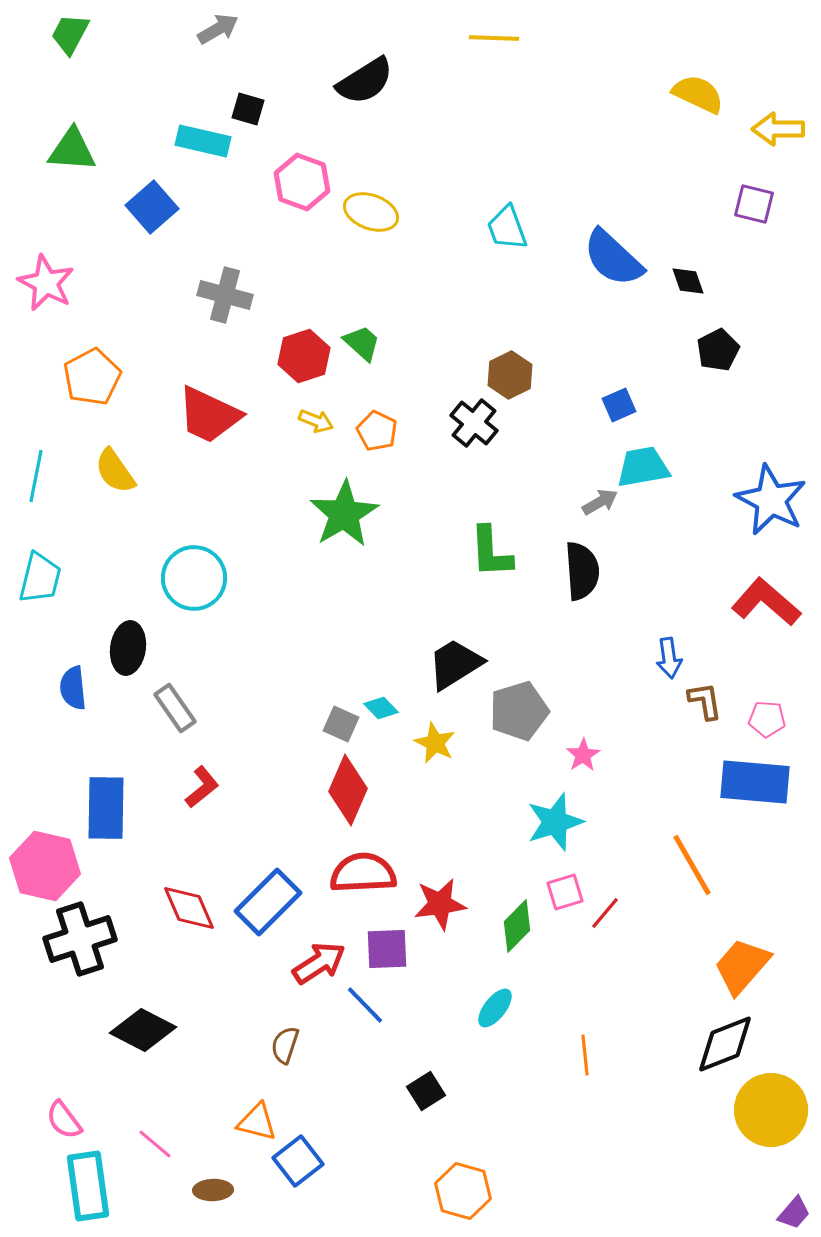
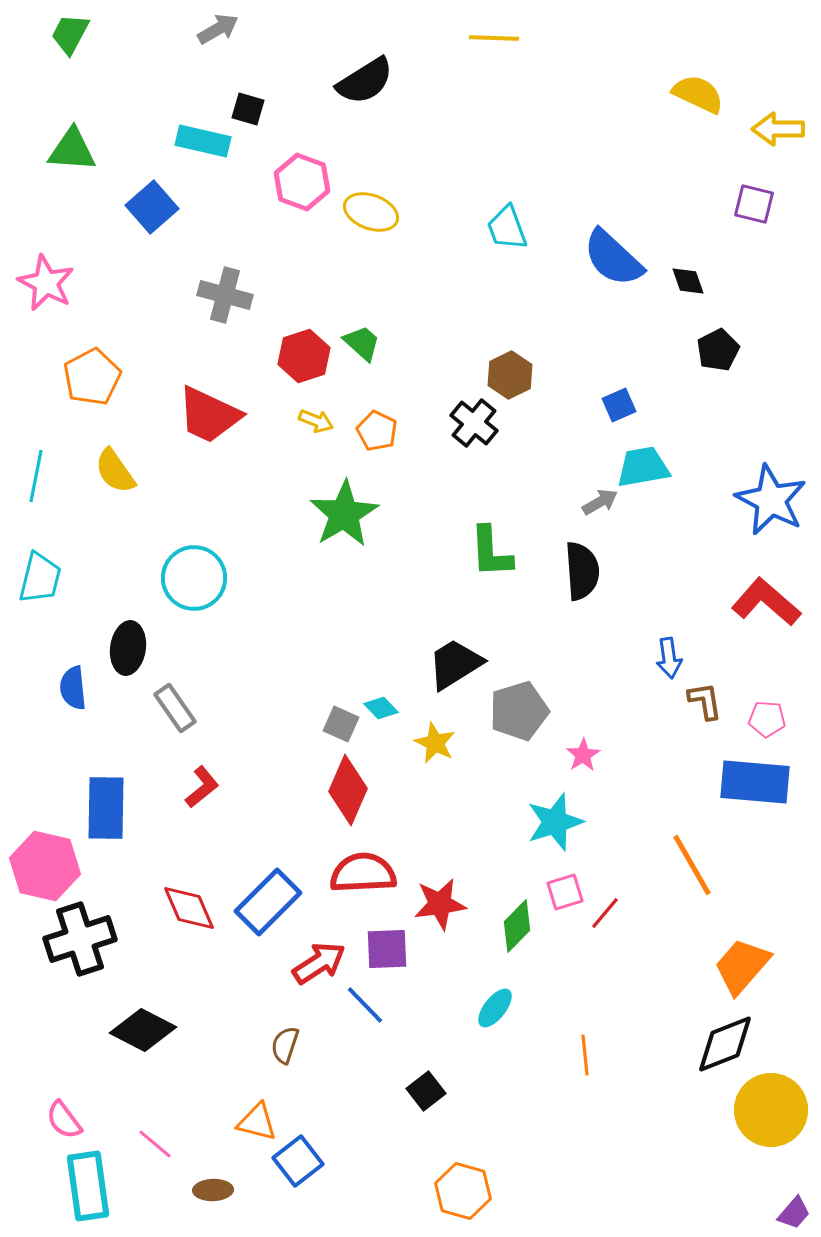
black square at (426, 1091): rotated 6 degrees counterclockwise
